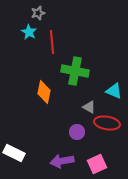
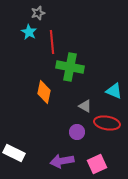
green cross: moved 5 px left, 4 px up
gray triangle: moved 4 px left, 1 px up
